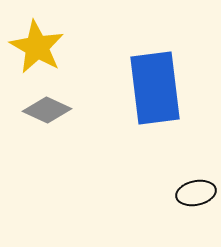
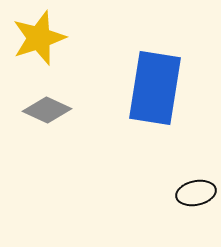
yellow star: moved 2 px right, 9 px up; rotated 24 degrees clockwise
blue rectangle: rotated 16 degrees clockwise
